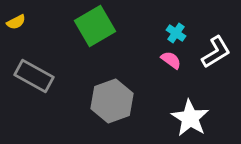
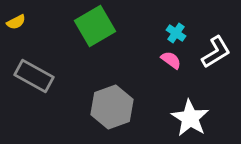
gray hexagon: moved 6 px down
